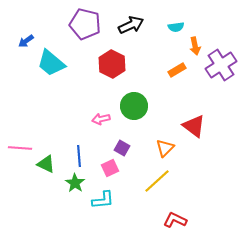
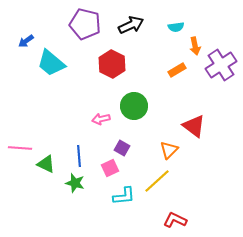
orange triangle: moved 4 px right, 2 px down
green star: rotated 18 degrees counterclockwise
cyan L-shape: moved 21 px right, 4 px up
